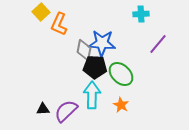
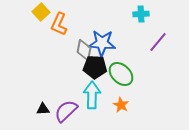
purple line: moved 2 px up
